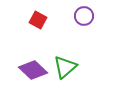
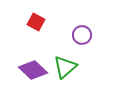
purple circle: moved 2 px left, 19 px down
red square: moved 2 px left, 2 px down
